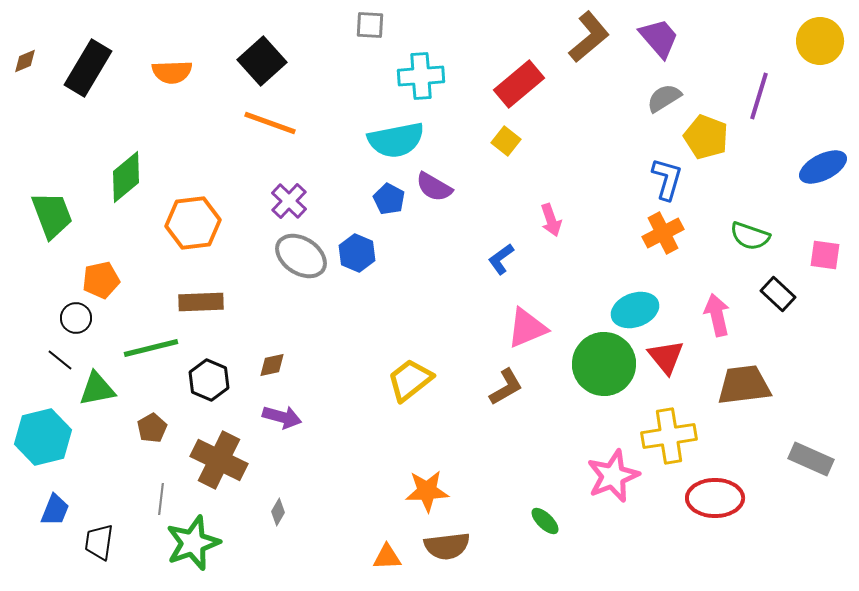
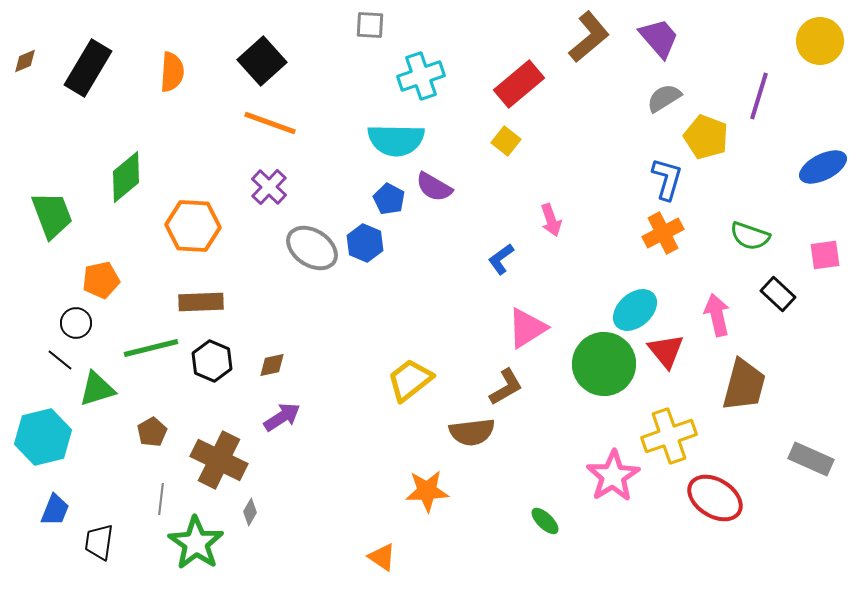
orange semicircle at (172, 72): rotated 84 degrees counterclockwise
cyan cross at (421, 76): rotated 15 degrees counterclockwise
cyan semicircle at (396, 140): rotated 12 degrees clockwise
purple cross at (289, 201): moved 20 px left, 14 px up
orange hexagon at (193, 223): moved 3 px down; rotated 10 degrees clockwise
blue hexagon at (357, 253): moved 8 px right, 10 px up
pink square at (825, 255): rotated 16 degrees counterclockwise
gray ellipse at (301, 256): moved 11 px right, 8 px up
cyan ellipse at (635, 310): rotated 21 degrees counterclockwise
black circle at (76, 318): moved 5 px down
pink triangle at (527, 328): rotated 9 degrees counterclockwise
red triangle at (666, 357): moved 6 px up
black hexagon at (209, 380): moved 3 px right, 19 px up
brown trapezoid at (744, 385): rotated 112 degrees clockwise
green triangle at (97, 389): rotated 6 degrees counterclockwise
purple arrow at (282, 417): rotated 48 degrees counterclockwise
brown pentagon at (152, 428): moved 4 px down
yellow cross at (669, 436): rotated 10 degrees counterclockwise
pink star at (613, 476): rotated 10 degrees counterclockwise
red ellipse at (715, 498): rotated 32 degrees clockwise
gray diamond at (278, 512): moved 28 px left
green star at (193, 543): moved 3 px right; rotated 18 degrees counterclockwise
brown semicircle at (447, 546): moved 25 px right, 114 px up
orange triangle at (387, 557): moved 5 px left; rotated 36 degrees clockwise
